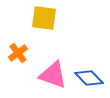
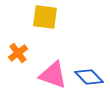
yellow square: moved 1 px right, 1 px up
blue diamond: moved 1 px up
